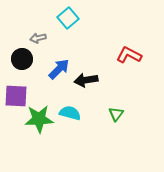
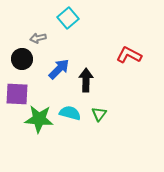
black arrow: rotated 100 degrees clockwise
purple square: moved 1 px right, 2 px up
green triangle: moved 17 px left
green star: rotated 8 degrees clockwise
